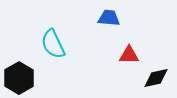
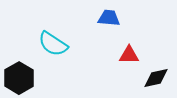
cyan semicircle: rotated 32 degrees counterclockwise
